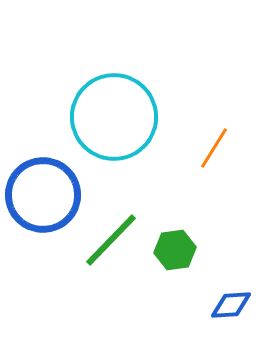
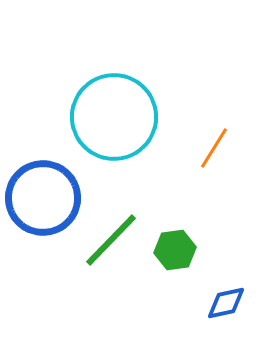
blue circle: moved 3 px down
blue diamond: moved 5 px left, 2 px up; rotated 9 degrees counterclockwise
